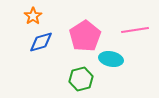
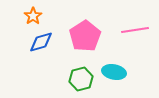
cyan ellipse: moved 3 px right, 13 px down
